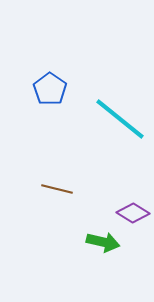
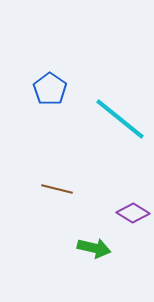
green arrow: moved 9 px left, 6 px down
